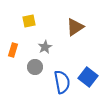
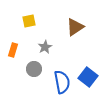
gray circle: moved 1 px left, 2 px down
